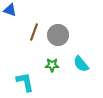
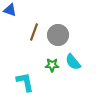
cyan semicircle: moved 8 px left, 2 px up
